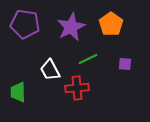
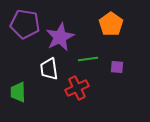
purple star: moved 11 px left, 10 px down
green line: rotated 18 degrees clockwise
purple square: moved 8 px left, 3 px down
white trapezoid: moved 1 px left, 1 px up; rotated 20 degrees clockwise
red cross: rotated 20 degrees counterclockwise
